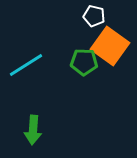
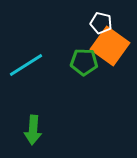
white pentagon: moved 7 px right, 7 px down
